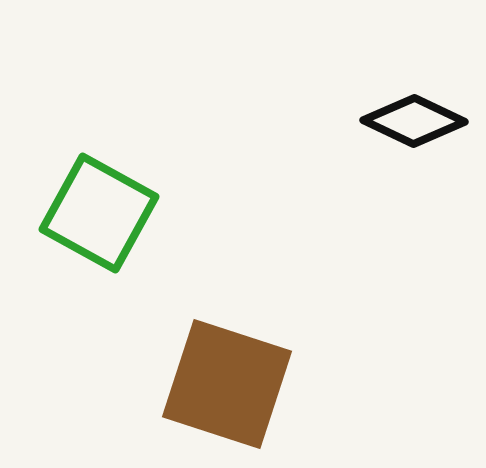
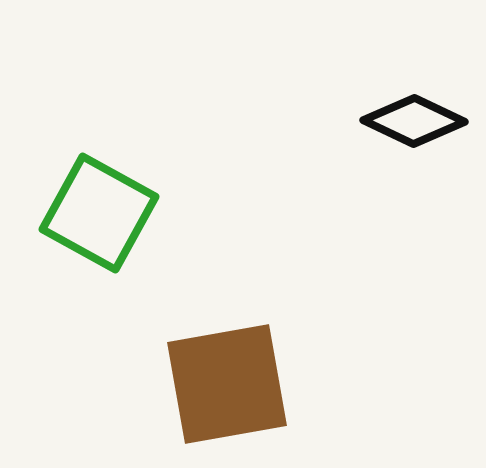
brown square: rotated 28 degrees counterclockwise
